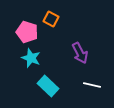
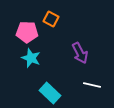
pink pentagon: rotated 15 degrees counterclockwise
cyan rectangle: moved 2 px right, 7 px down
